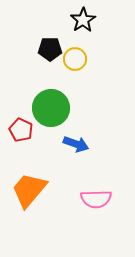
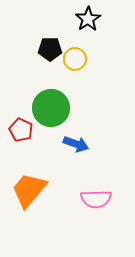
black star: moved 5 px right, 1 px up
